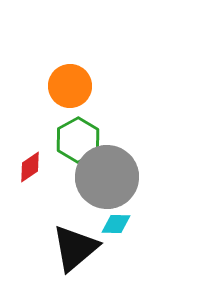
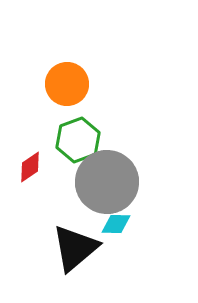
orange circle: moved 3 px left, 2 px up
green hexagon: rotated 9 degrees clockwise
gray circle: moved 5 px down
